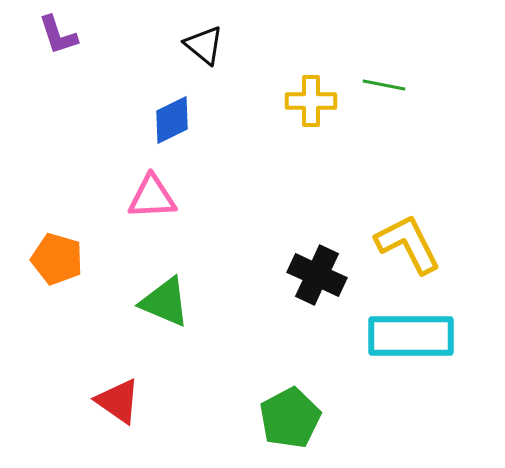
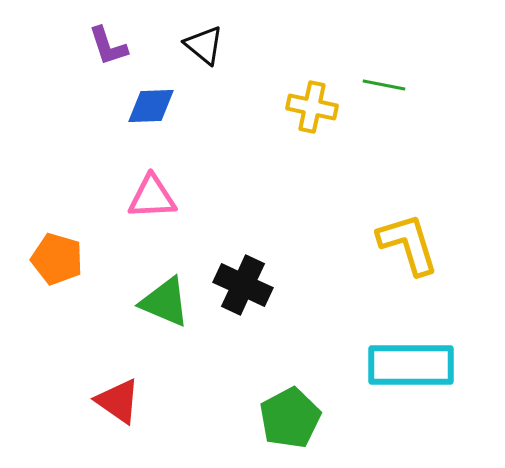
purple L-shape: moved 50 px right, 11 px down
yellow cross: moved 1 px right, 6 px down; rotated 12 degrees clockwise
blue diamond: moved 21 px left, 14 px up; rotated 24 degrees clockwise
yellow L-shape: rotated 10 degrees clockwise
black cross: moved 74 px left, 10 px down
cyan rectangle: moved 29 px down
